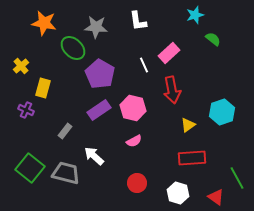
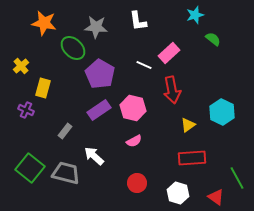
white line: rotated 42 degrees counterclockwise
cyan hexagon: rotated 15 degrees counterclockwise
